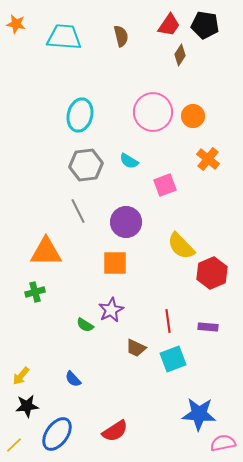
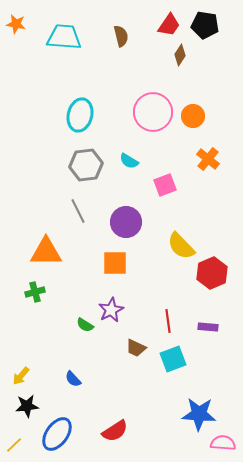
pink semicircle: rotated 15 degrees clockwise
